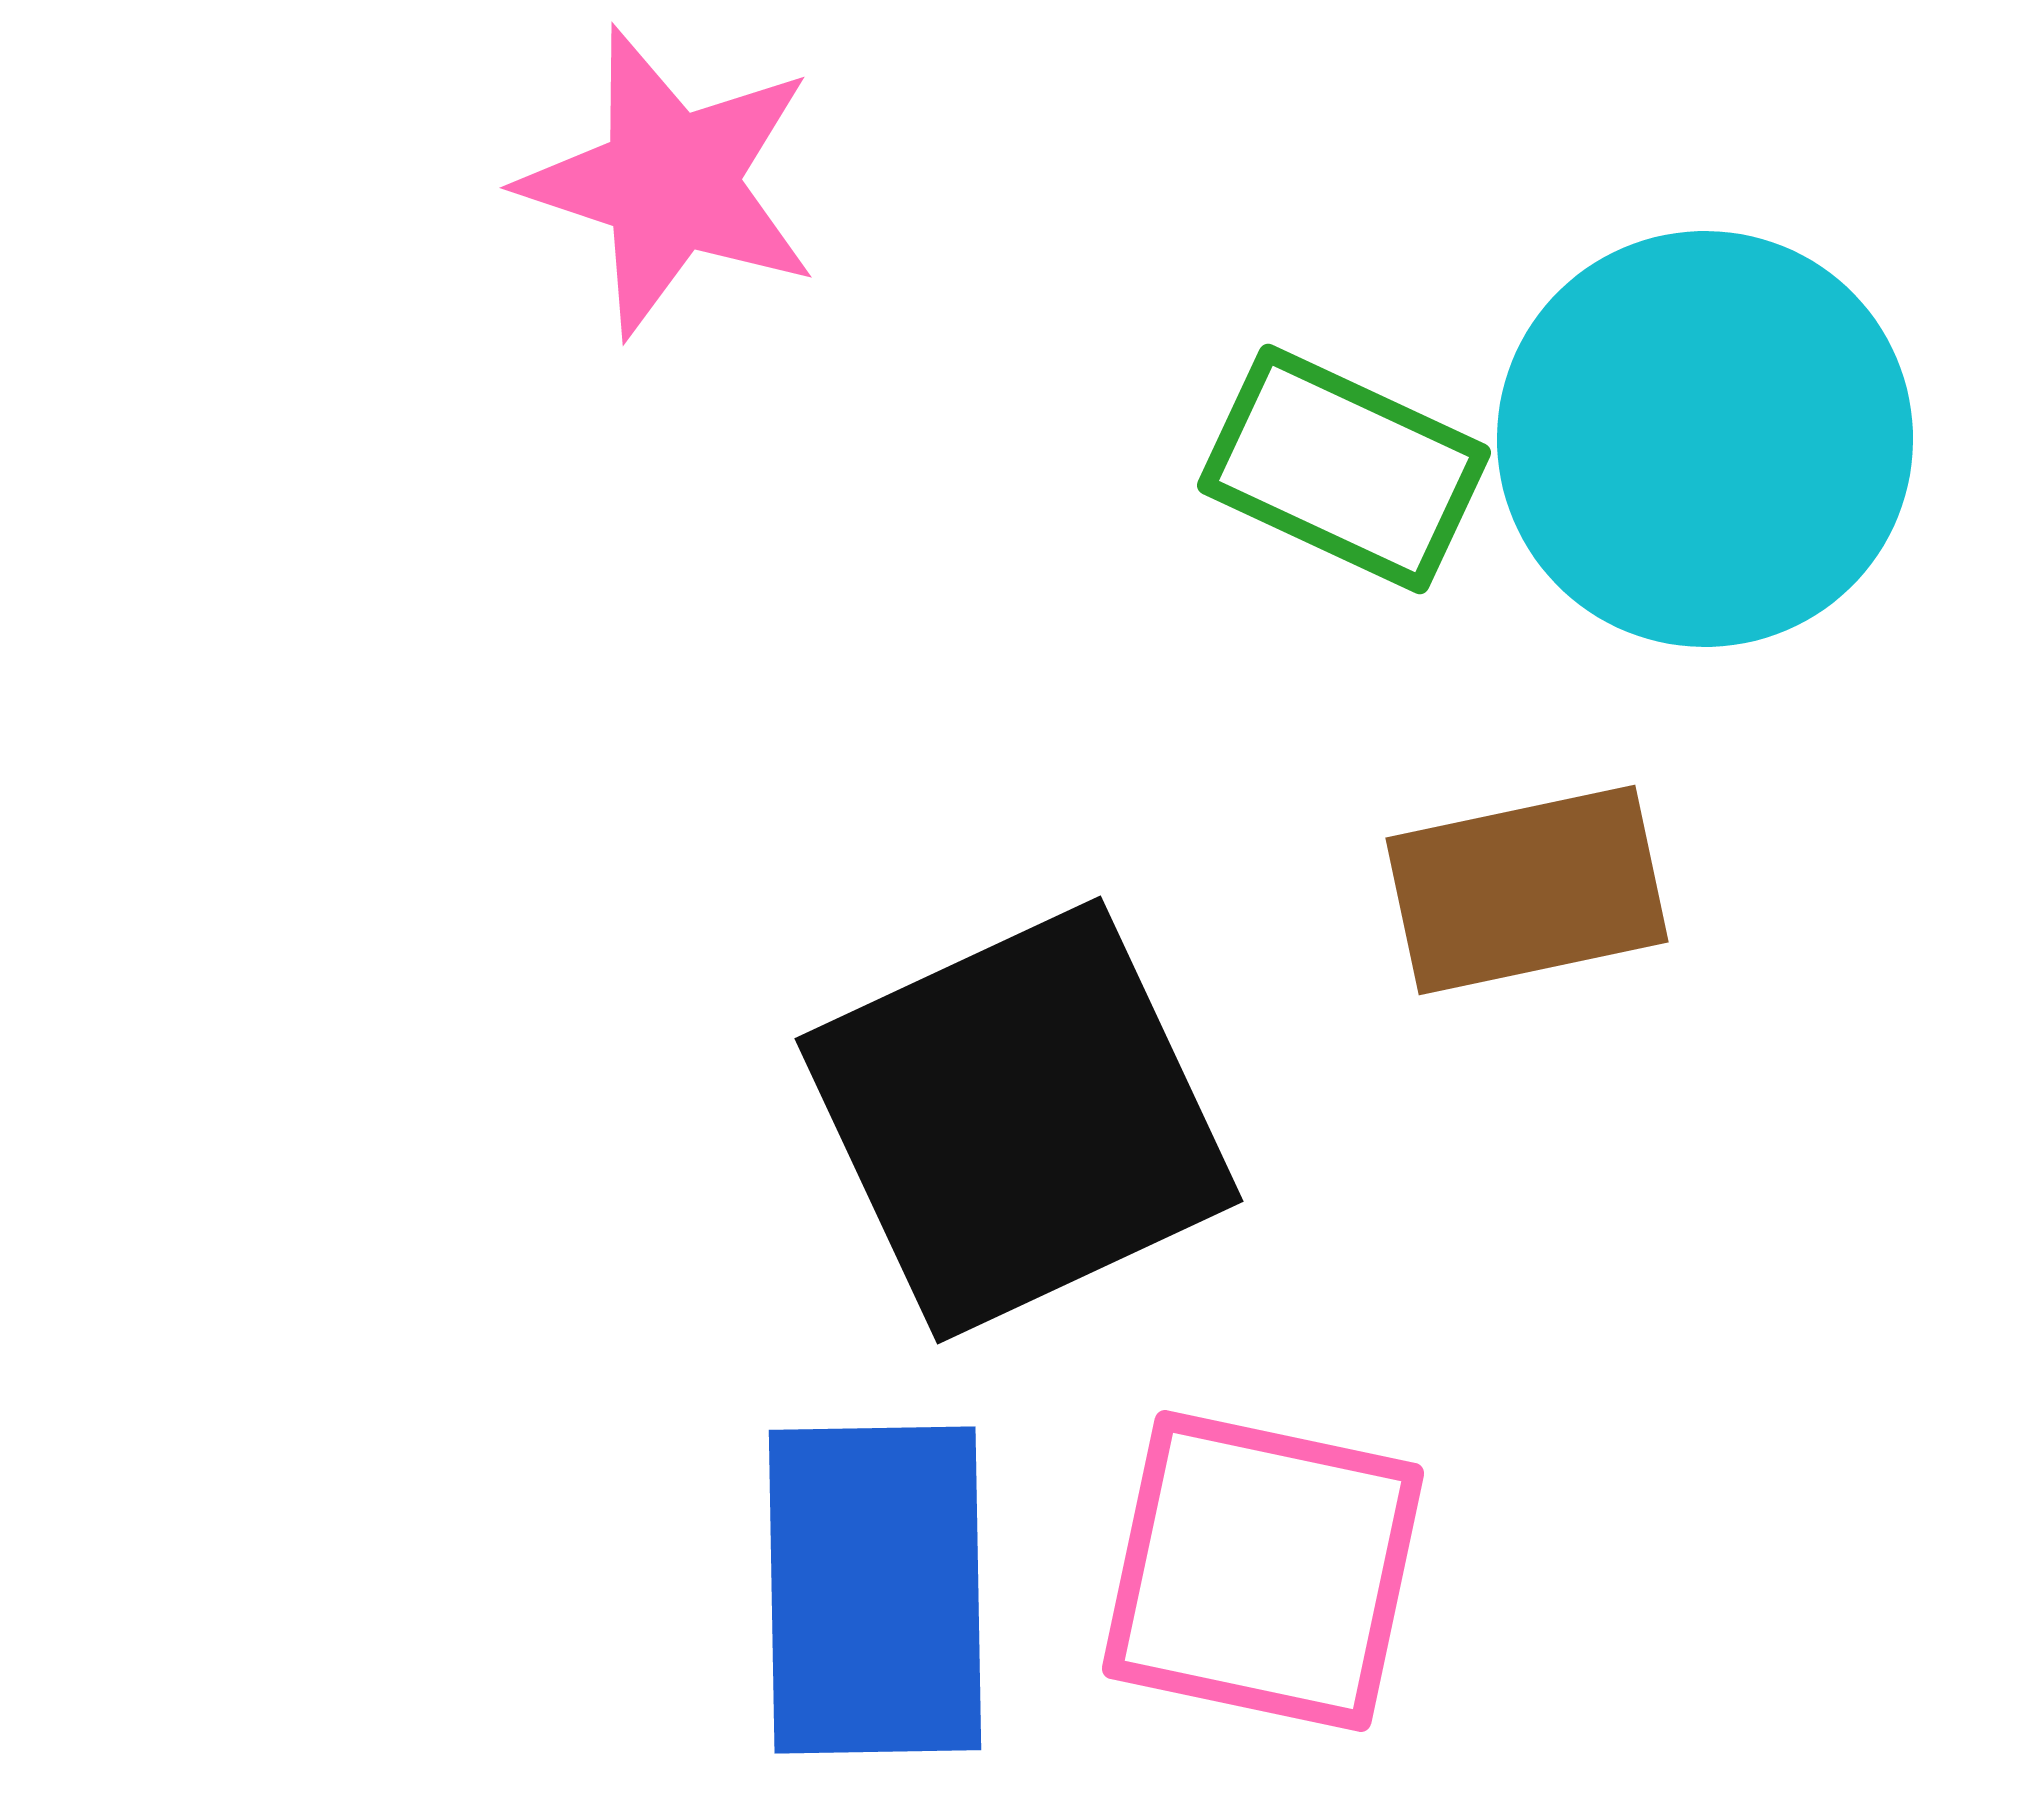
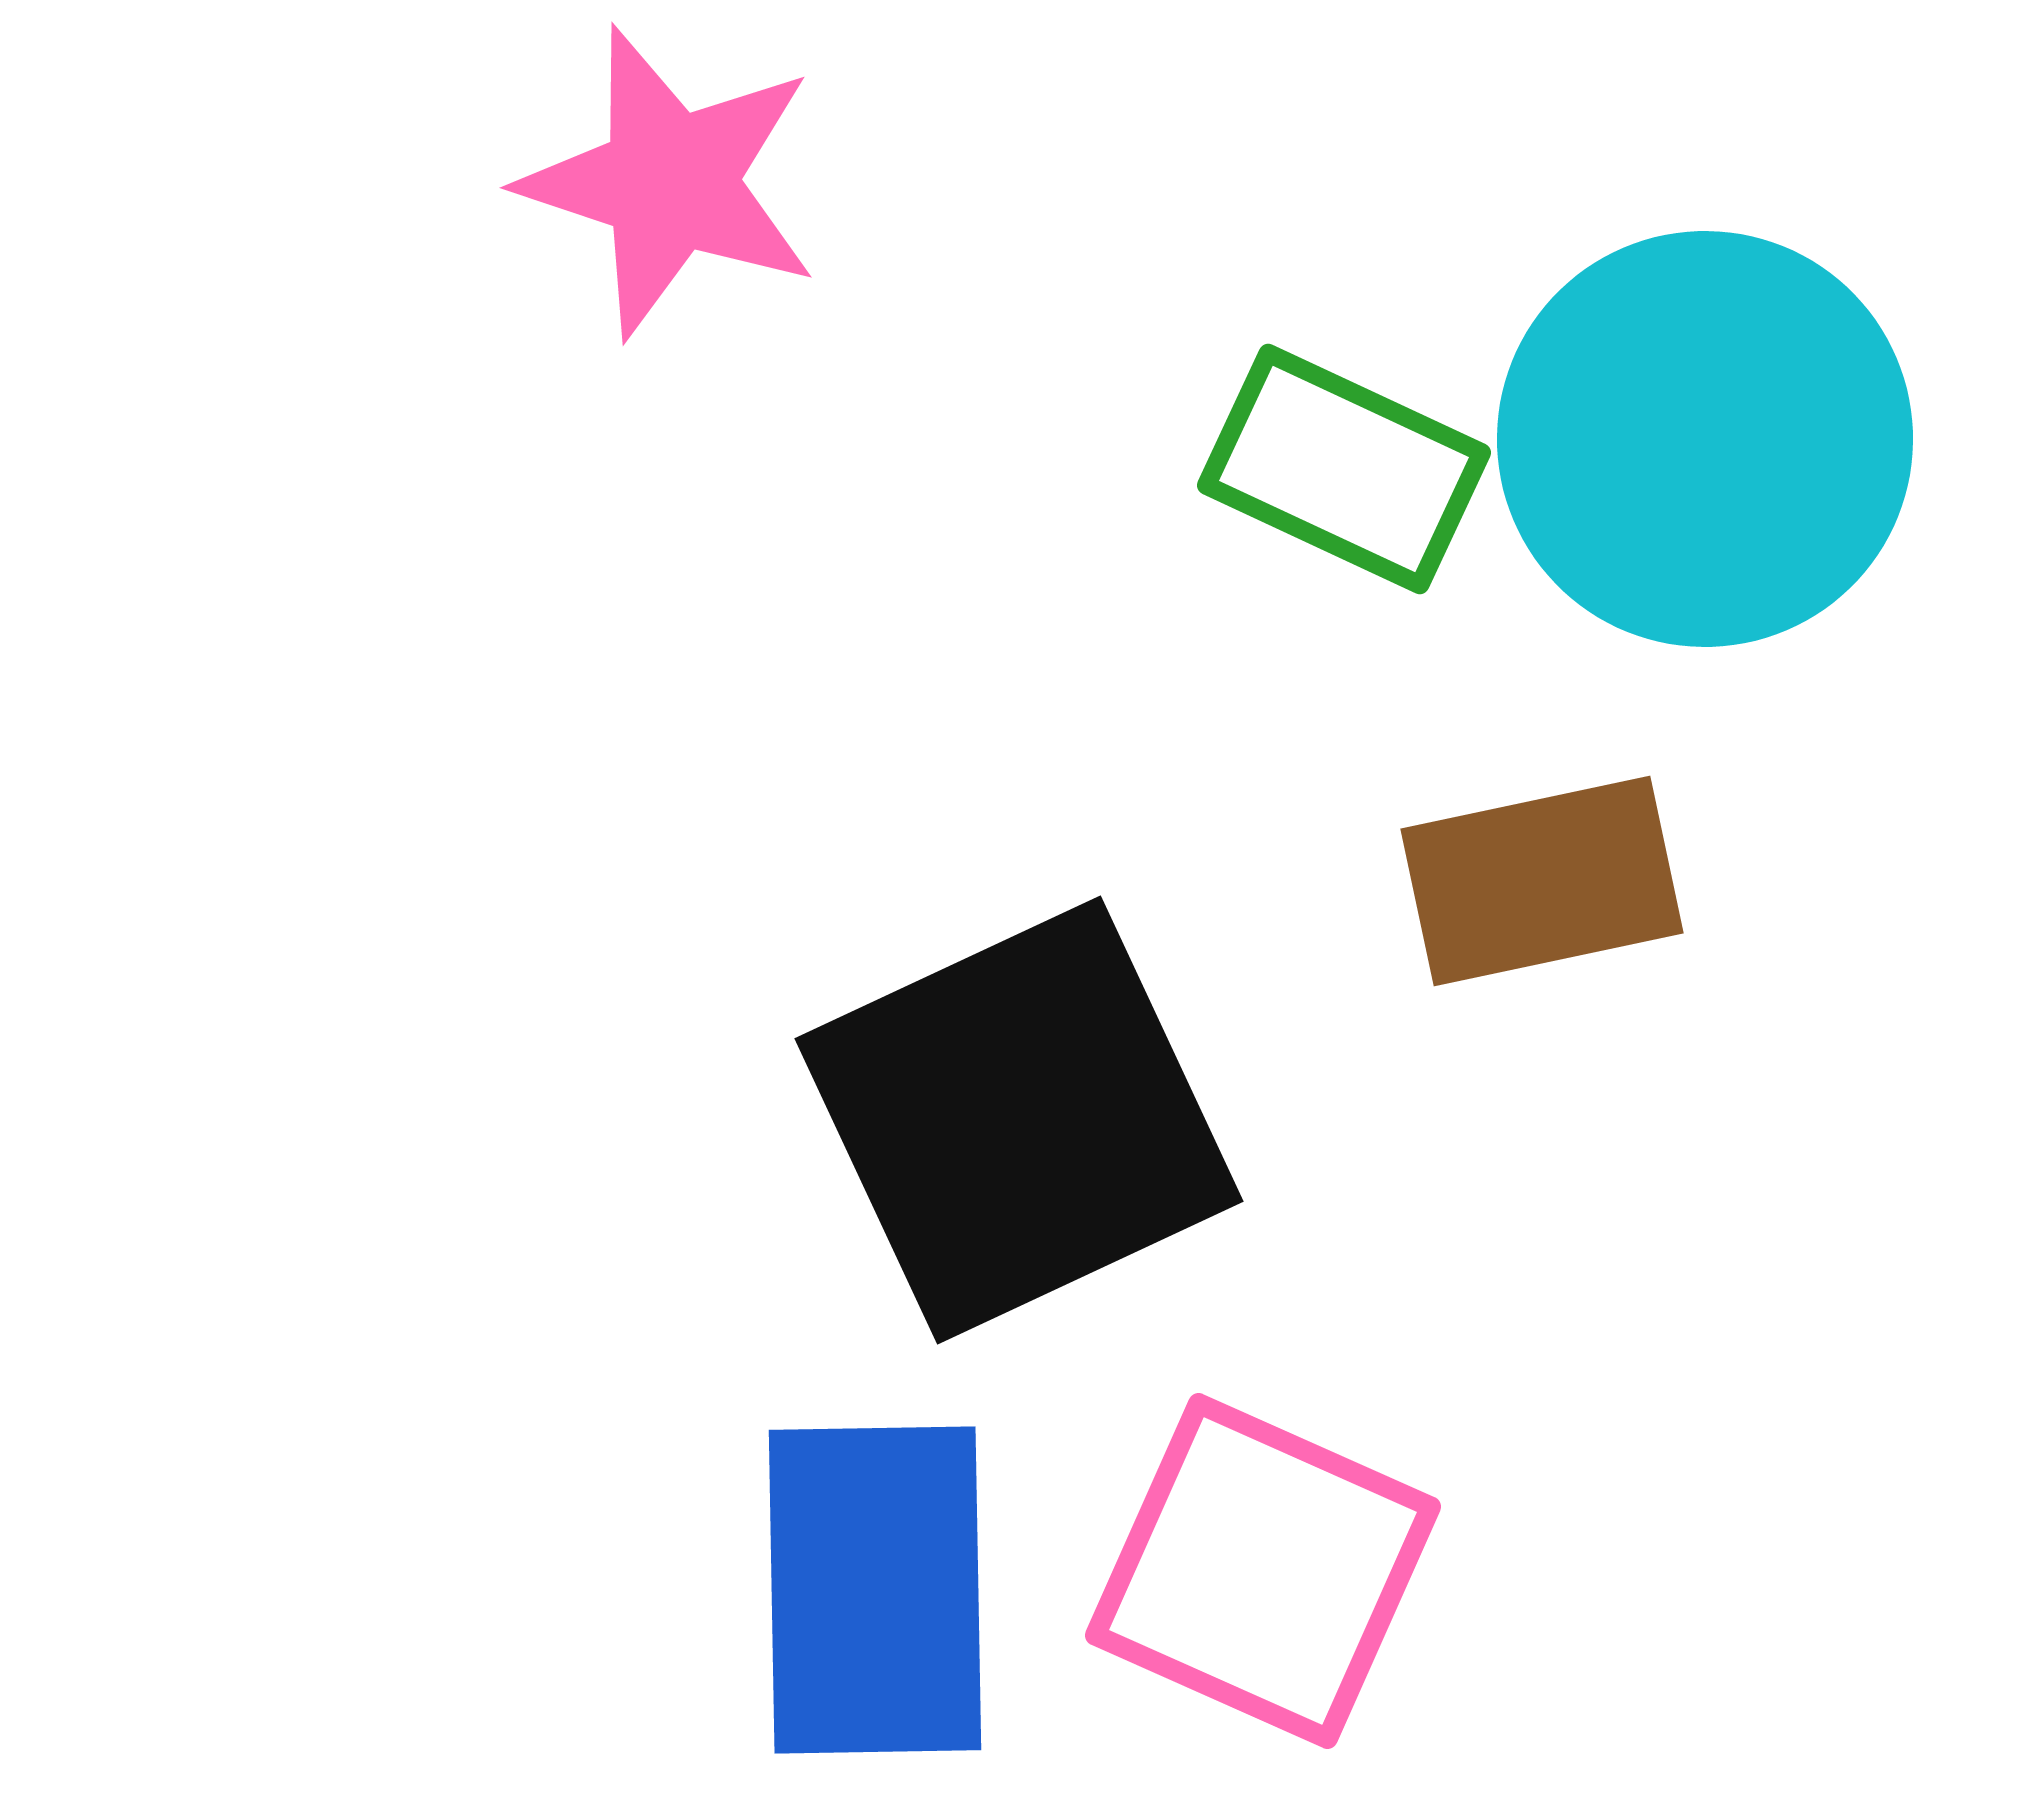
brown rectangle: moved 15 px right, 9 px up
pink square: rotated 12 degrees clockwise
